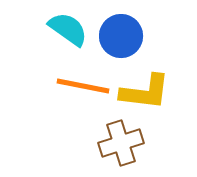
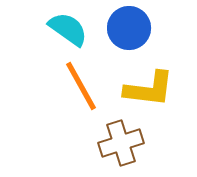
blue circle: moved 8 px right, 8 px up
orange line: moved 2 px left; rotated 50 degrees clockwise
yellow L-shape: moved 4 px right, 3 px up
